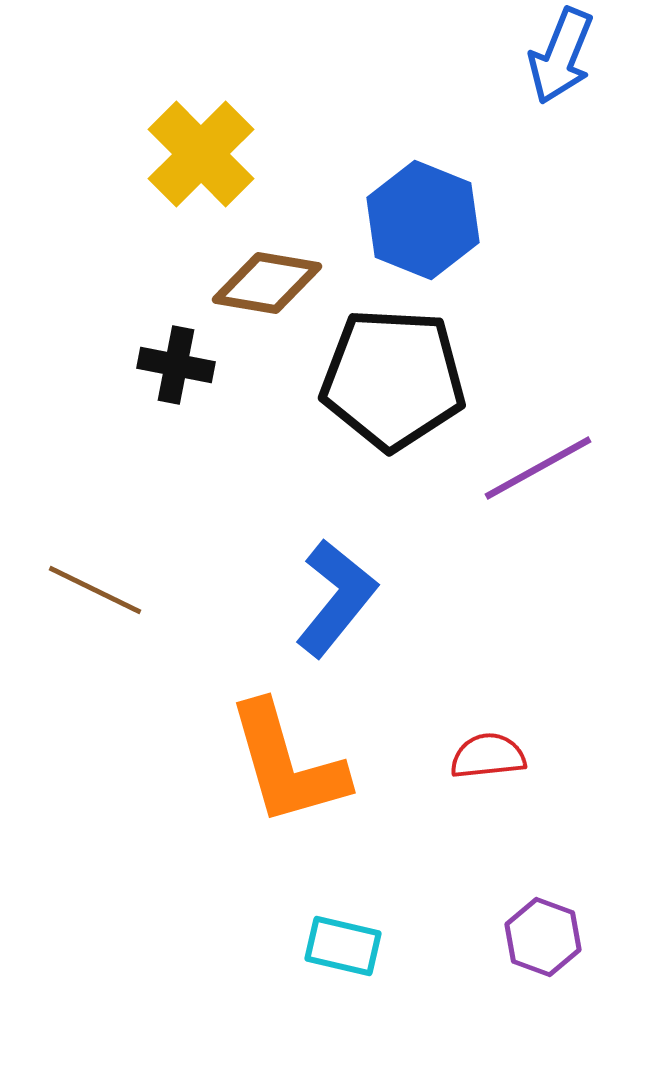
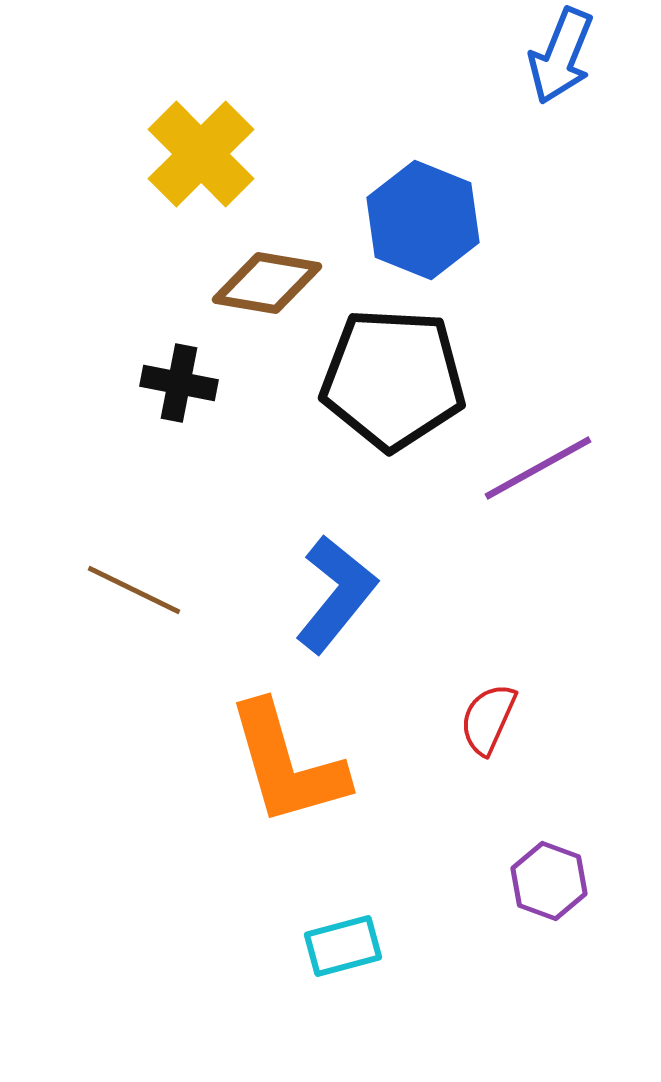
black cross: moved 3 px right, 18 px down
brown line: moved 39 px right
blue L-shape: moved 4 px up
red semicircle: moved 37 px up; rotated 60 degrees counterclockwise
purple hexagon: moved 6 px right, 56 px up
cyan rectangle: rotated 28 degrees counterclockwise
